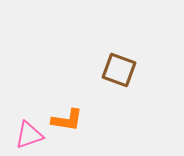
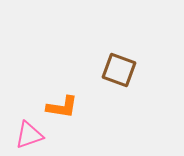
orange L-shape: moved 5 px left, 13 px up
